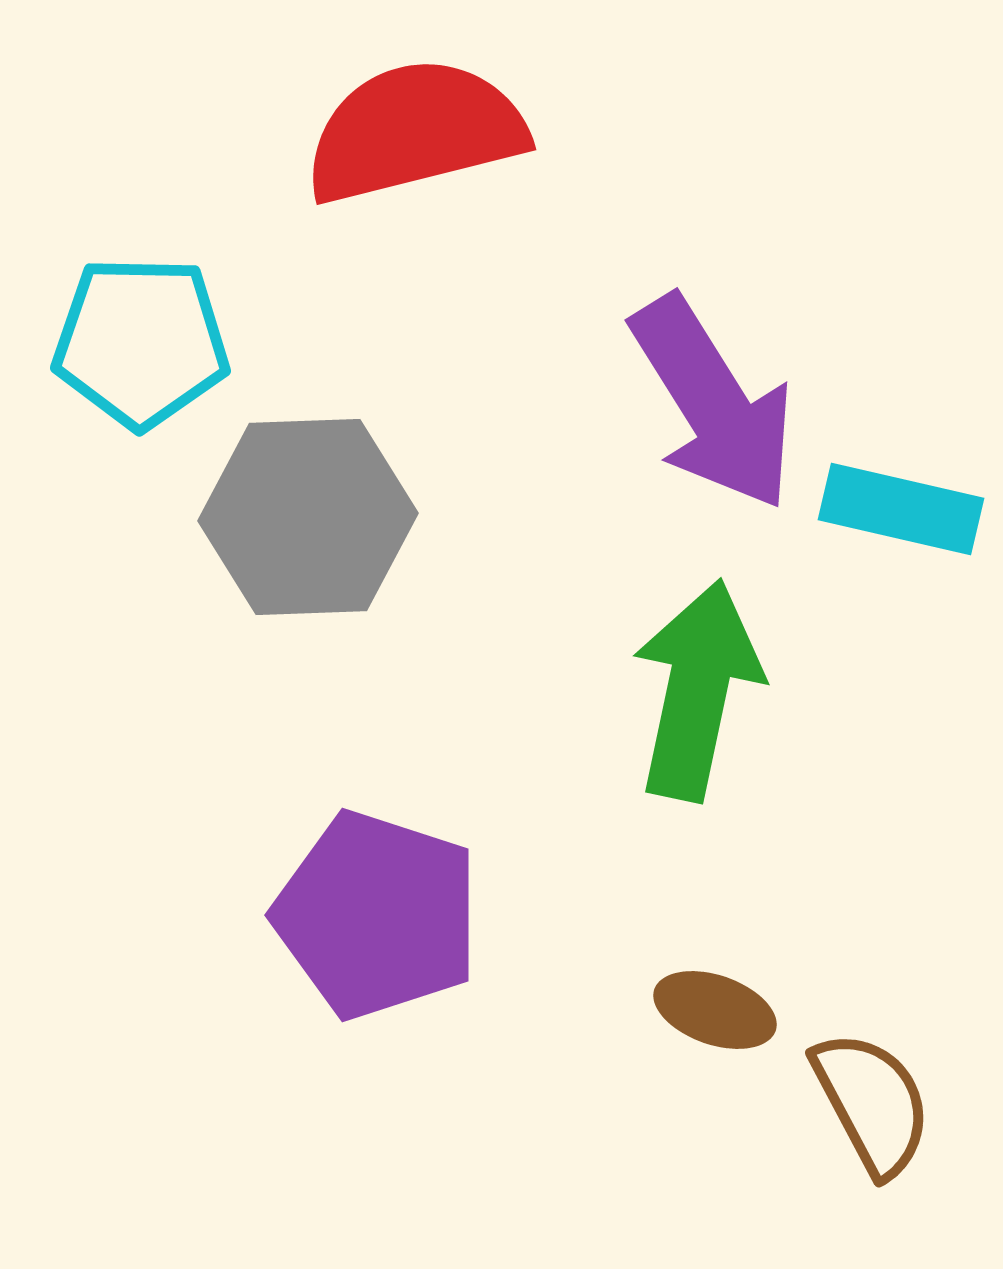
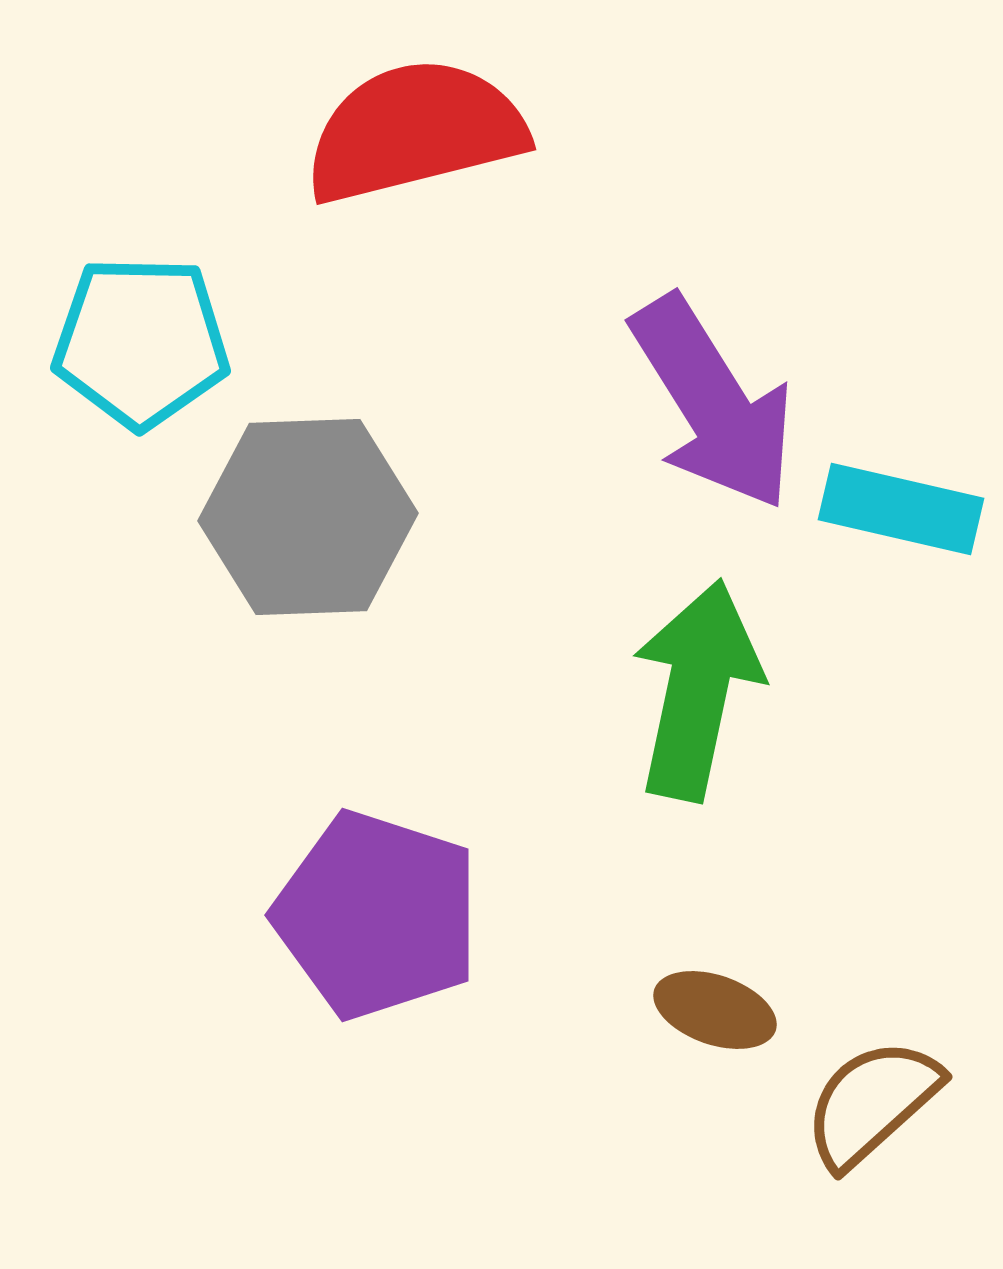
brown semicircle: rotated 104 degrees counterclockwise
